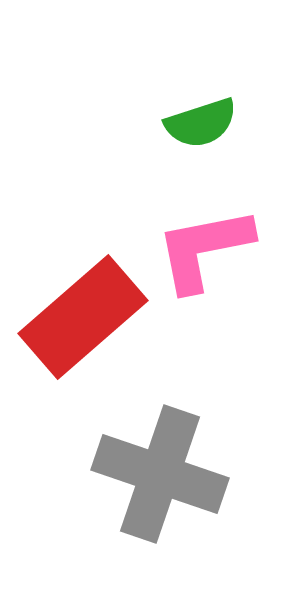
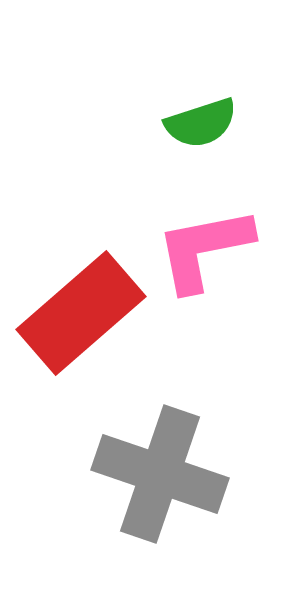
red rectangle: moved 2 px left, 4 px up
